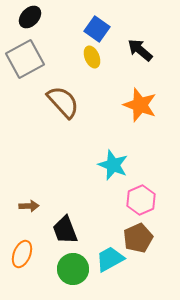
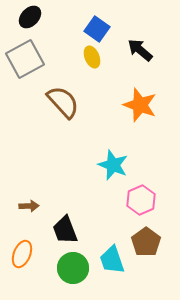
brown pentagon: moved 8 px right, 4 px down; rotated 12 degrees counterclockwise
cyan trapezoid: moved 2 px right, 1 px down; rotated 80 degrees counterclockwise
green circle: moved 1 px up
